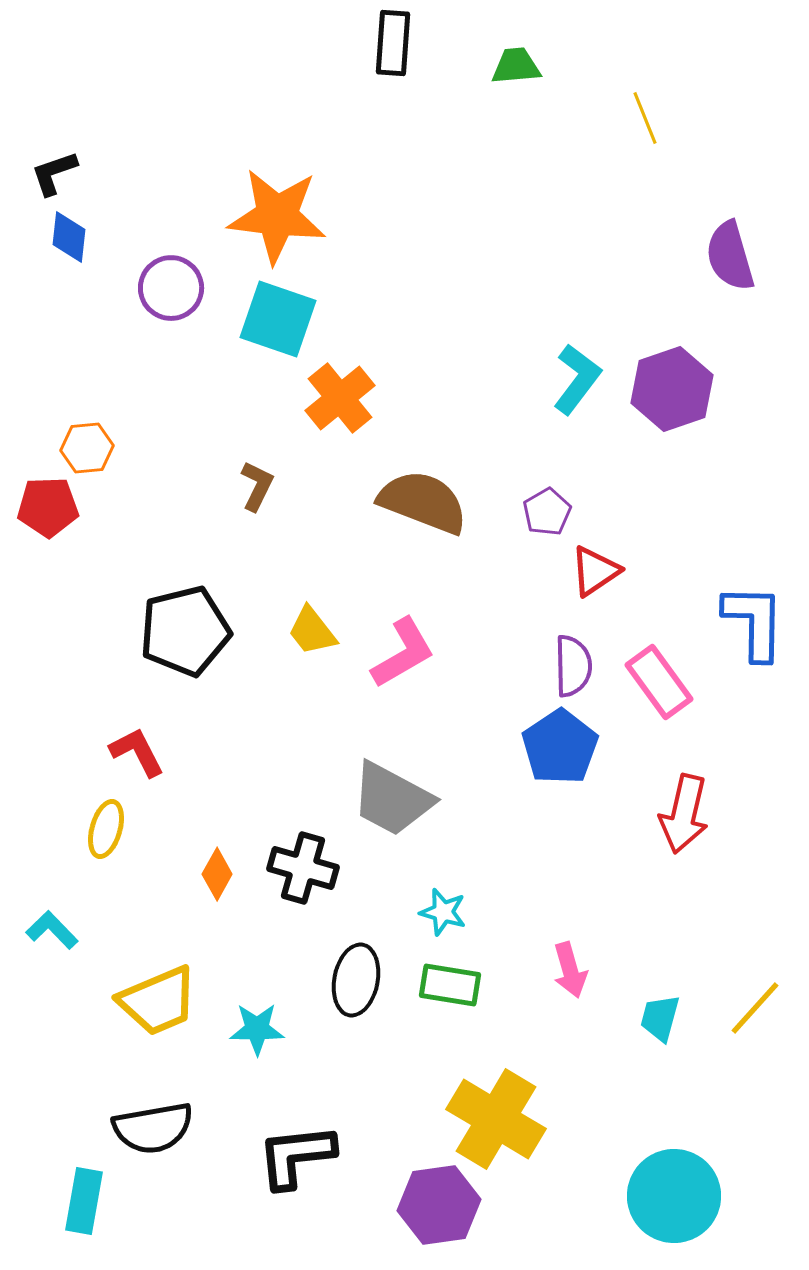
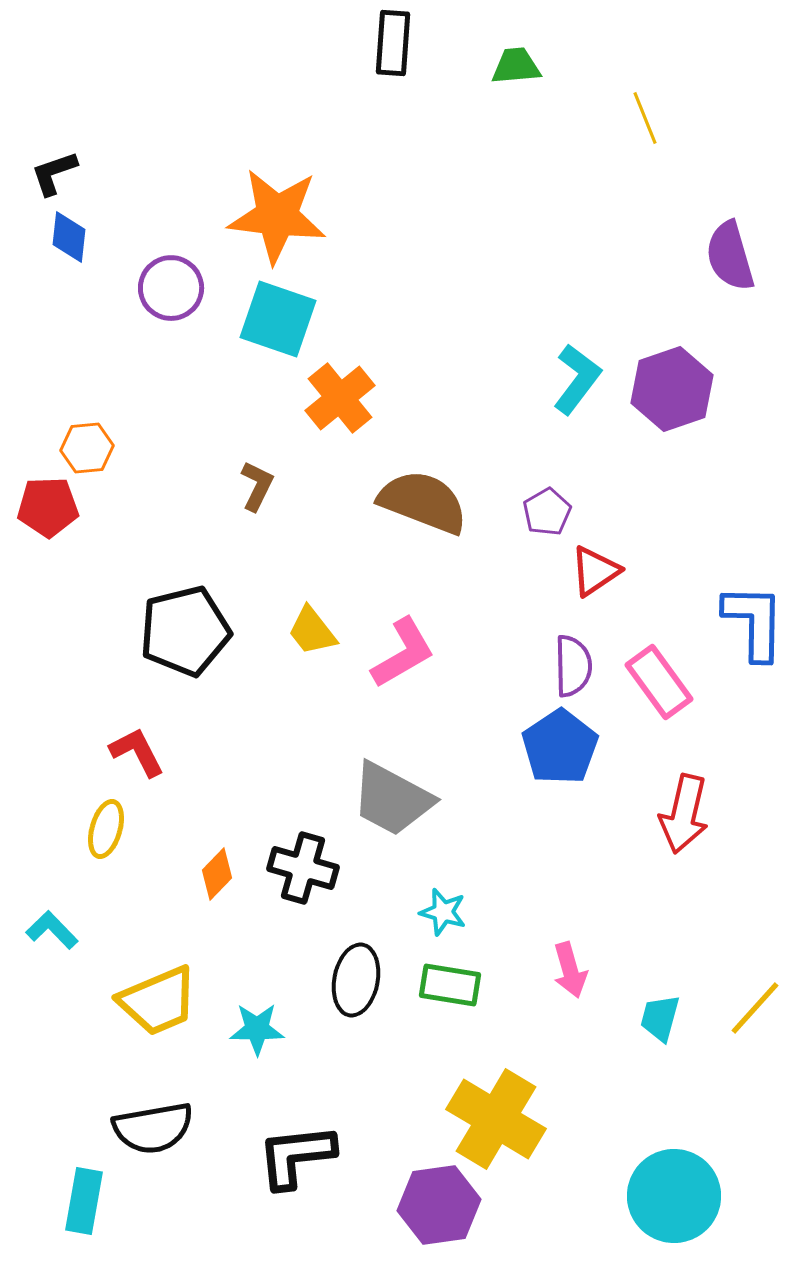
orange diamond at (217, 874): rotated 15 degrees clockwise
